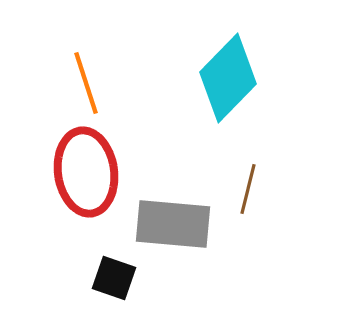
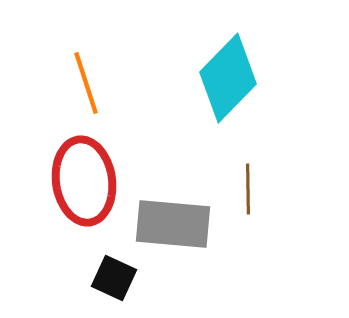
red ellipse: moved 2 px left, 9 px down
brown line: rotated 15 degrees counterclockwise
black square: rotated 6 degrees clockwise
